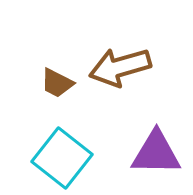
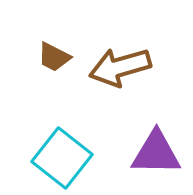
brown trapezoid: moved 3 px left, 26 px up
